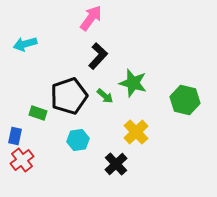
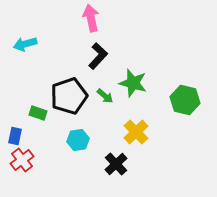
pink arrow: rotated 48 degrees counterclockwise
